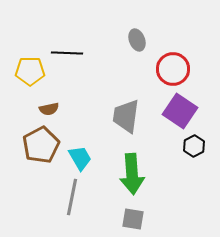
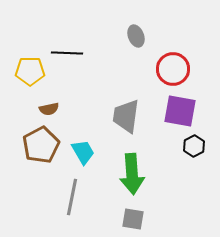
gray ellipse: moved 1 px left, 4 px up
purple square: rotated 24 degrees counterclockwise
cyan trapezoid: moved 3 px right, 6 px up
